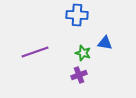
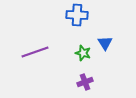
blue triangle: rotated 49 degrees clockwise
purple cross: moved 6 px right, 7 px down
